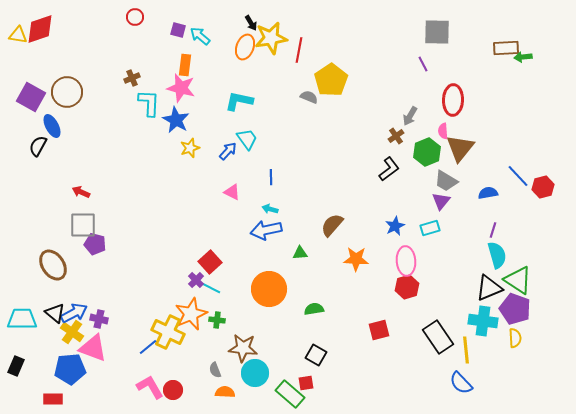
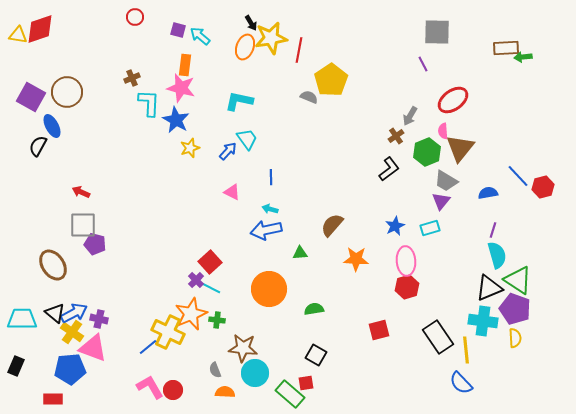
red ellipse at (453, 100): rotated 52 degrees clockwise
